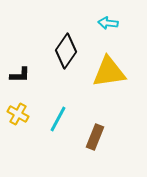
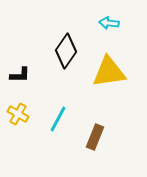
cyan arrow: moved 1 px right
